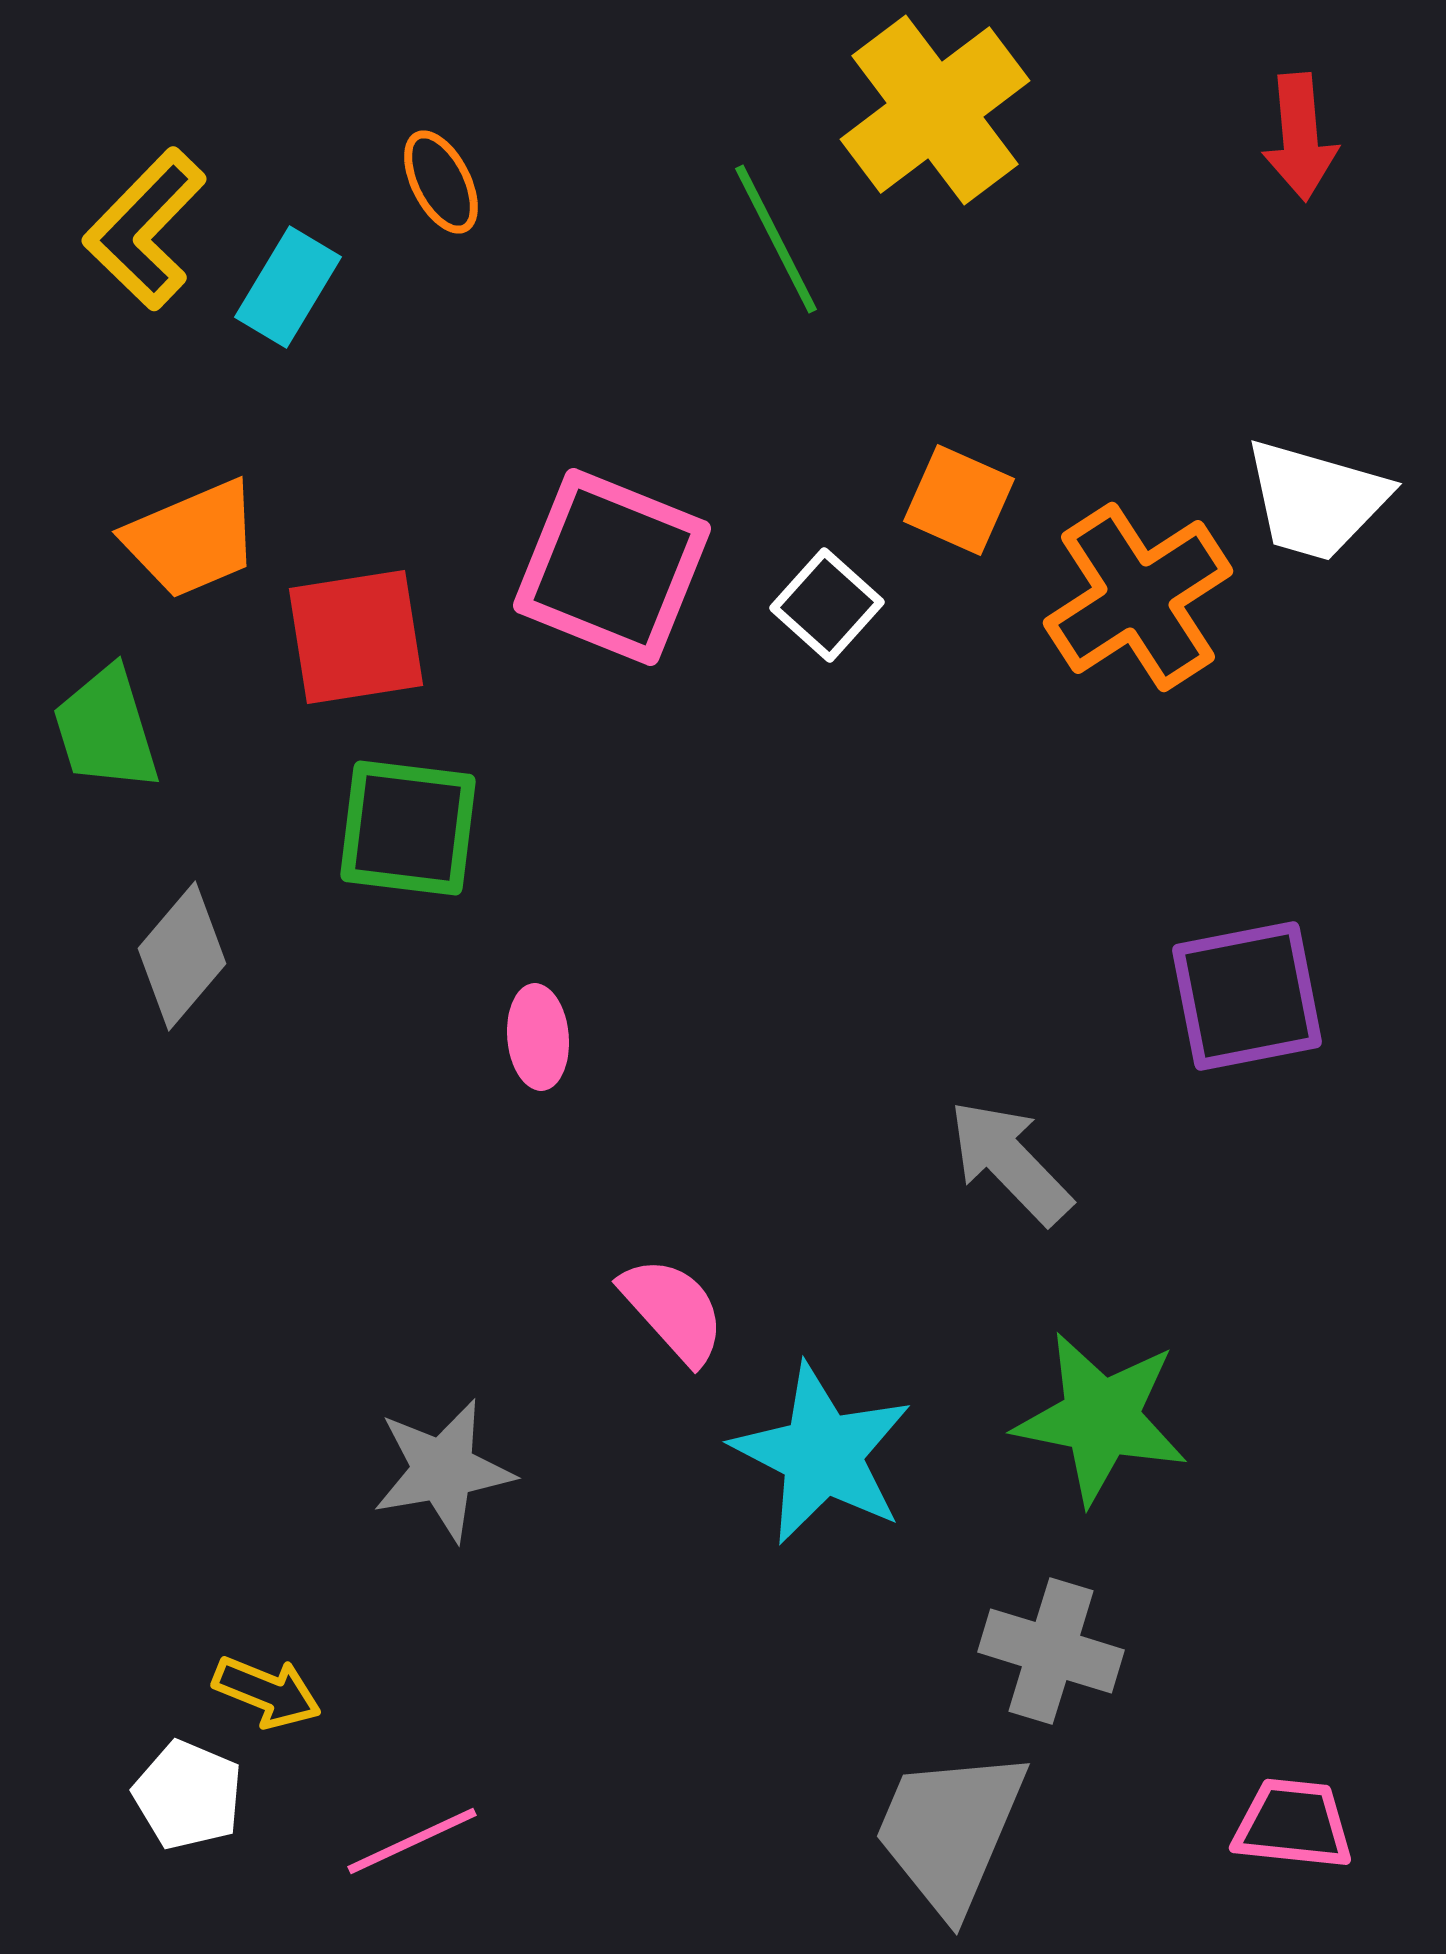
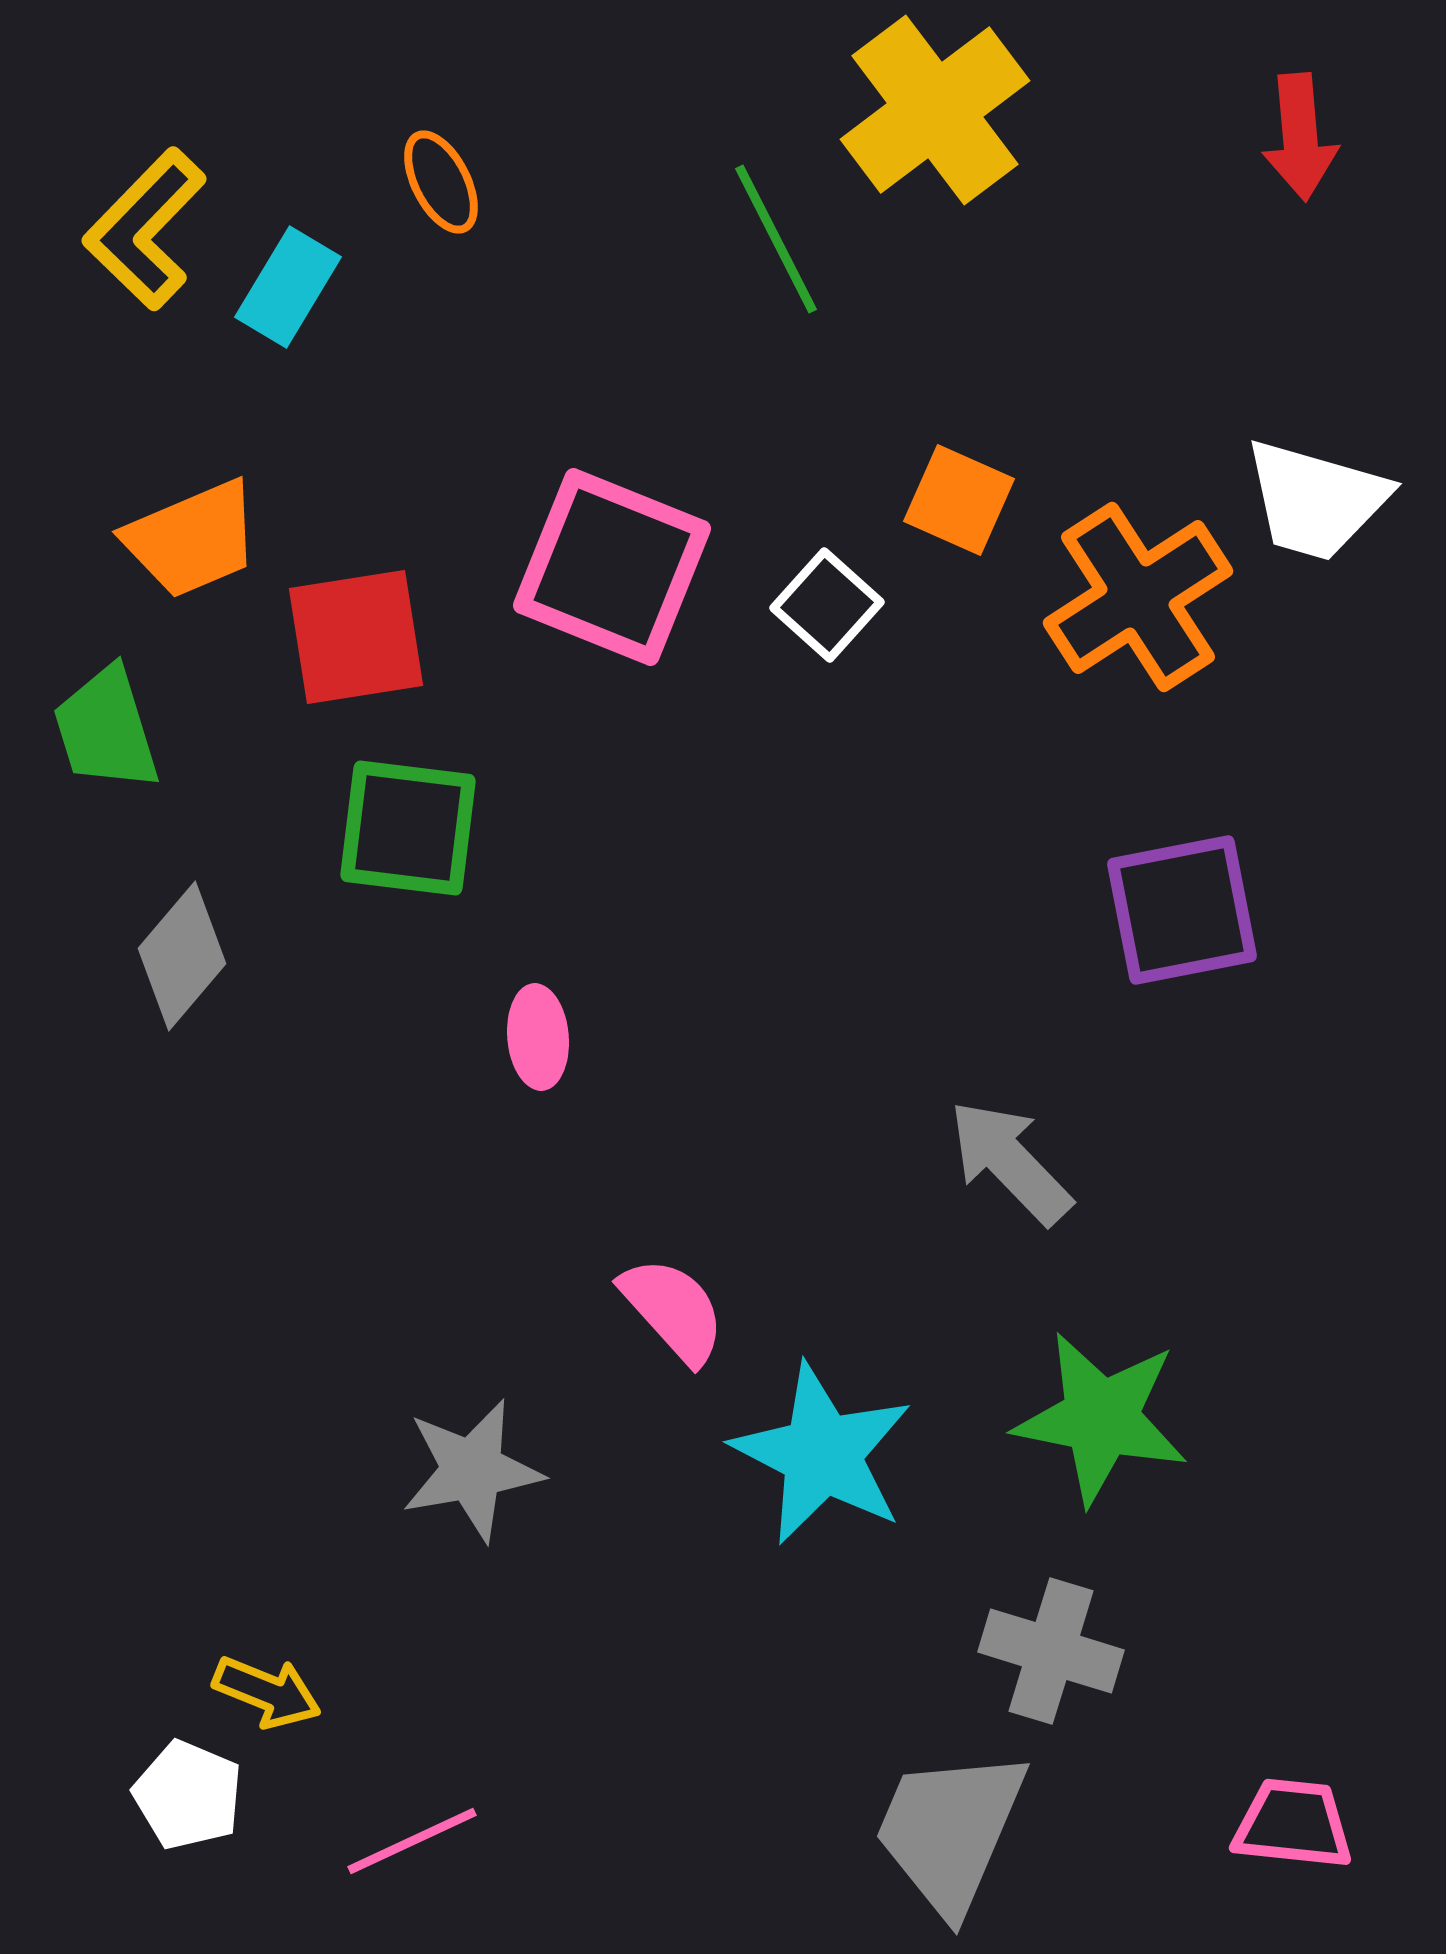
purple square: moved 65 px left, 86 px up
gray star: moved 29 px right
